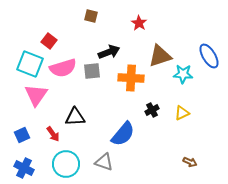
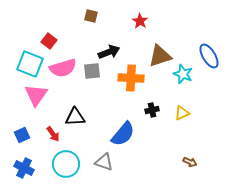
red star: moved 1 px right, 2 px up
cyan star: rotated 18 degrees clockwise
black cross: rotated 16 degrees clockwise
